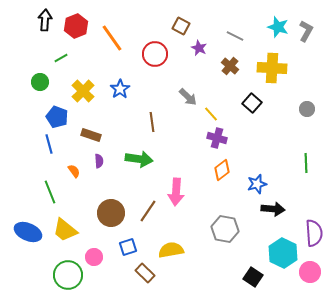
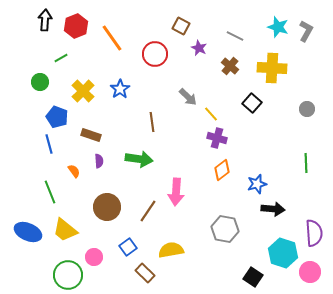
brown circle at (111, 213): moved 4 px left, 6 px up
blue square at (128, 247): rotated 18 degrees counterclockwise
cyan hexagon at (283, 253): rotated 8 degrees counterclockwise
